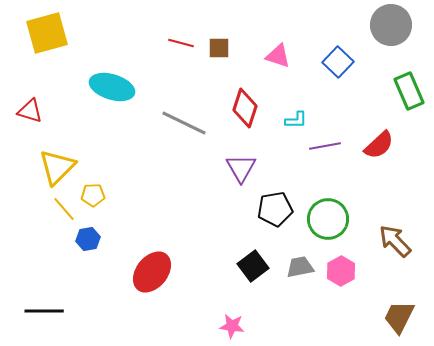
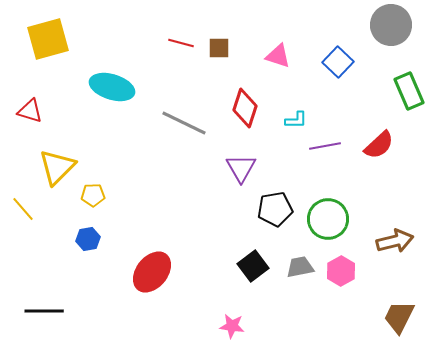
yellow square: moved 1 px right, 6 px down
yellow line: moved 41 px left
brown arrow: rotated 120 degrees clockwise
